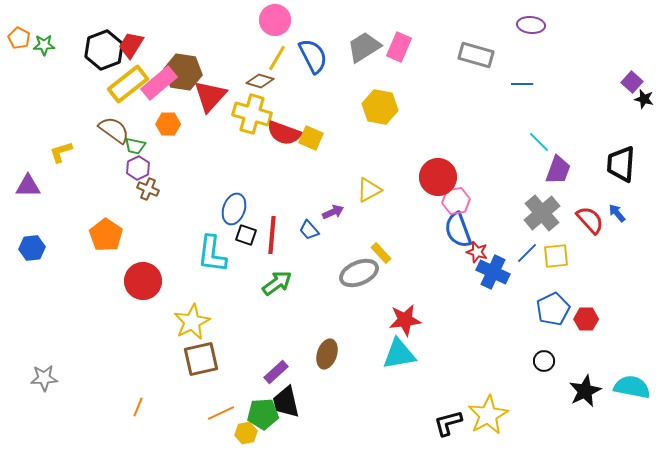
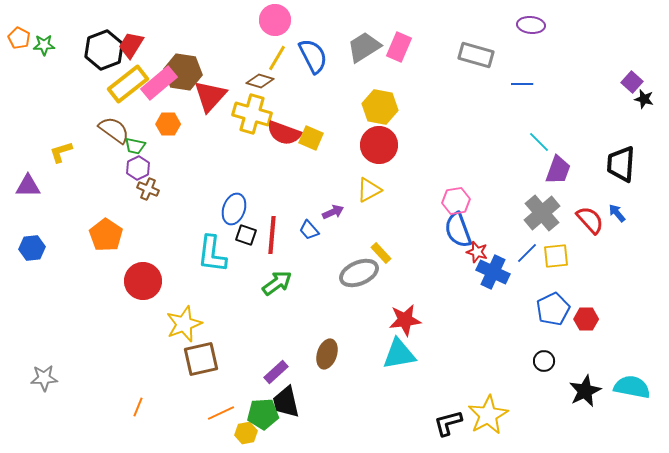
red circle at (438, 177): moved 59 px left, 32 px up
yellow star at (192, 322): moved 8 px left, 2 px down; rotated 6 degrees clockwise
